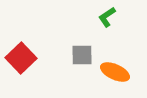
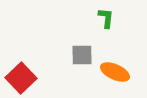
green L-shape: moved 1 px left, 1 px down; rotated 130 degrees clockwise
red square: moved 20 px down
